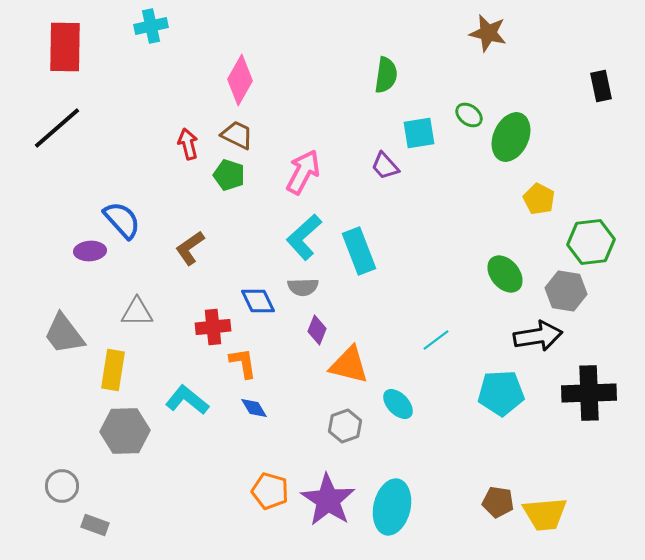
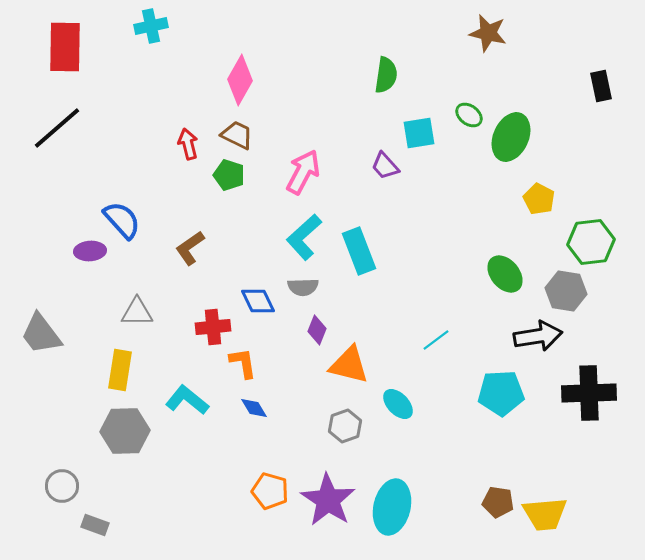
gray trapezoid at (64, 334): moved 23 px left
yellow rectangle at (113, 370): moved 7 px right
